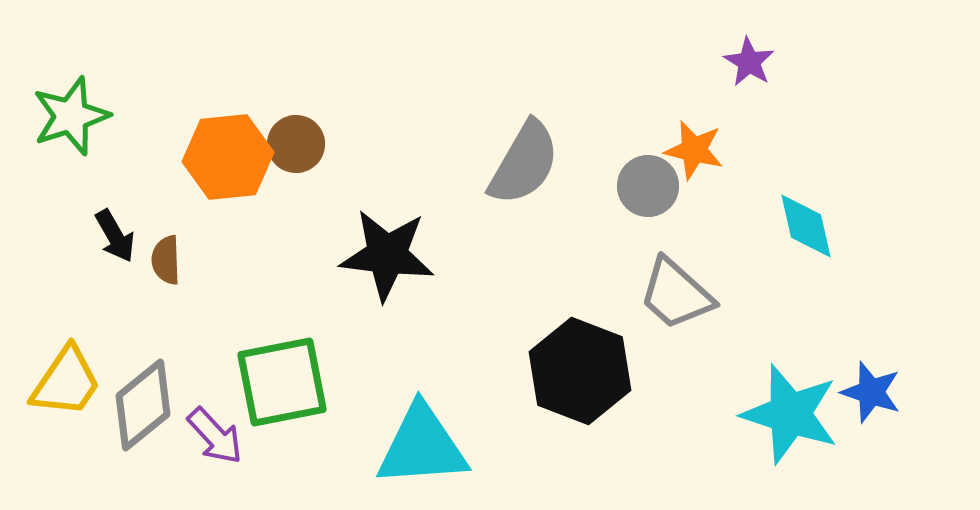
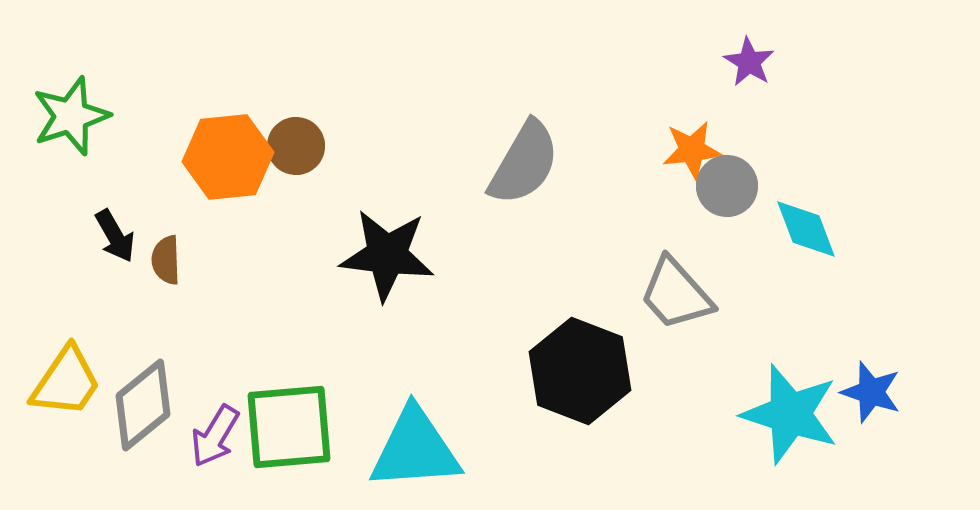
brown circle: moved 2 px down
orange star: moved 2 px left; rotated 20 degrees counterclockwise
gray circle: moved 79 px right
cyan diamond: moved 3 px down; rotated 8 degrees counterclockwise
gray trapezoid: rotated 6 degrees clockwise
green square: moved 7 px right, 45 px down; rotated 6 degrees clockwise
purple arrow: rotated 74 degrees clockwise
cyan triangle: moved 7 px left, 3 px down
